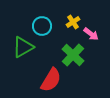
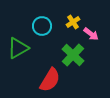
green triangle: moved 5 px left, 1 px down
red semicircle: moved 1 px left
